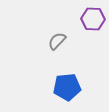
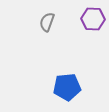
gray semicircle: moved 10 px left, 19 px up; rotated 24 degrees counterclockwise
